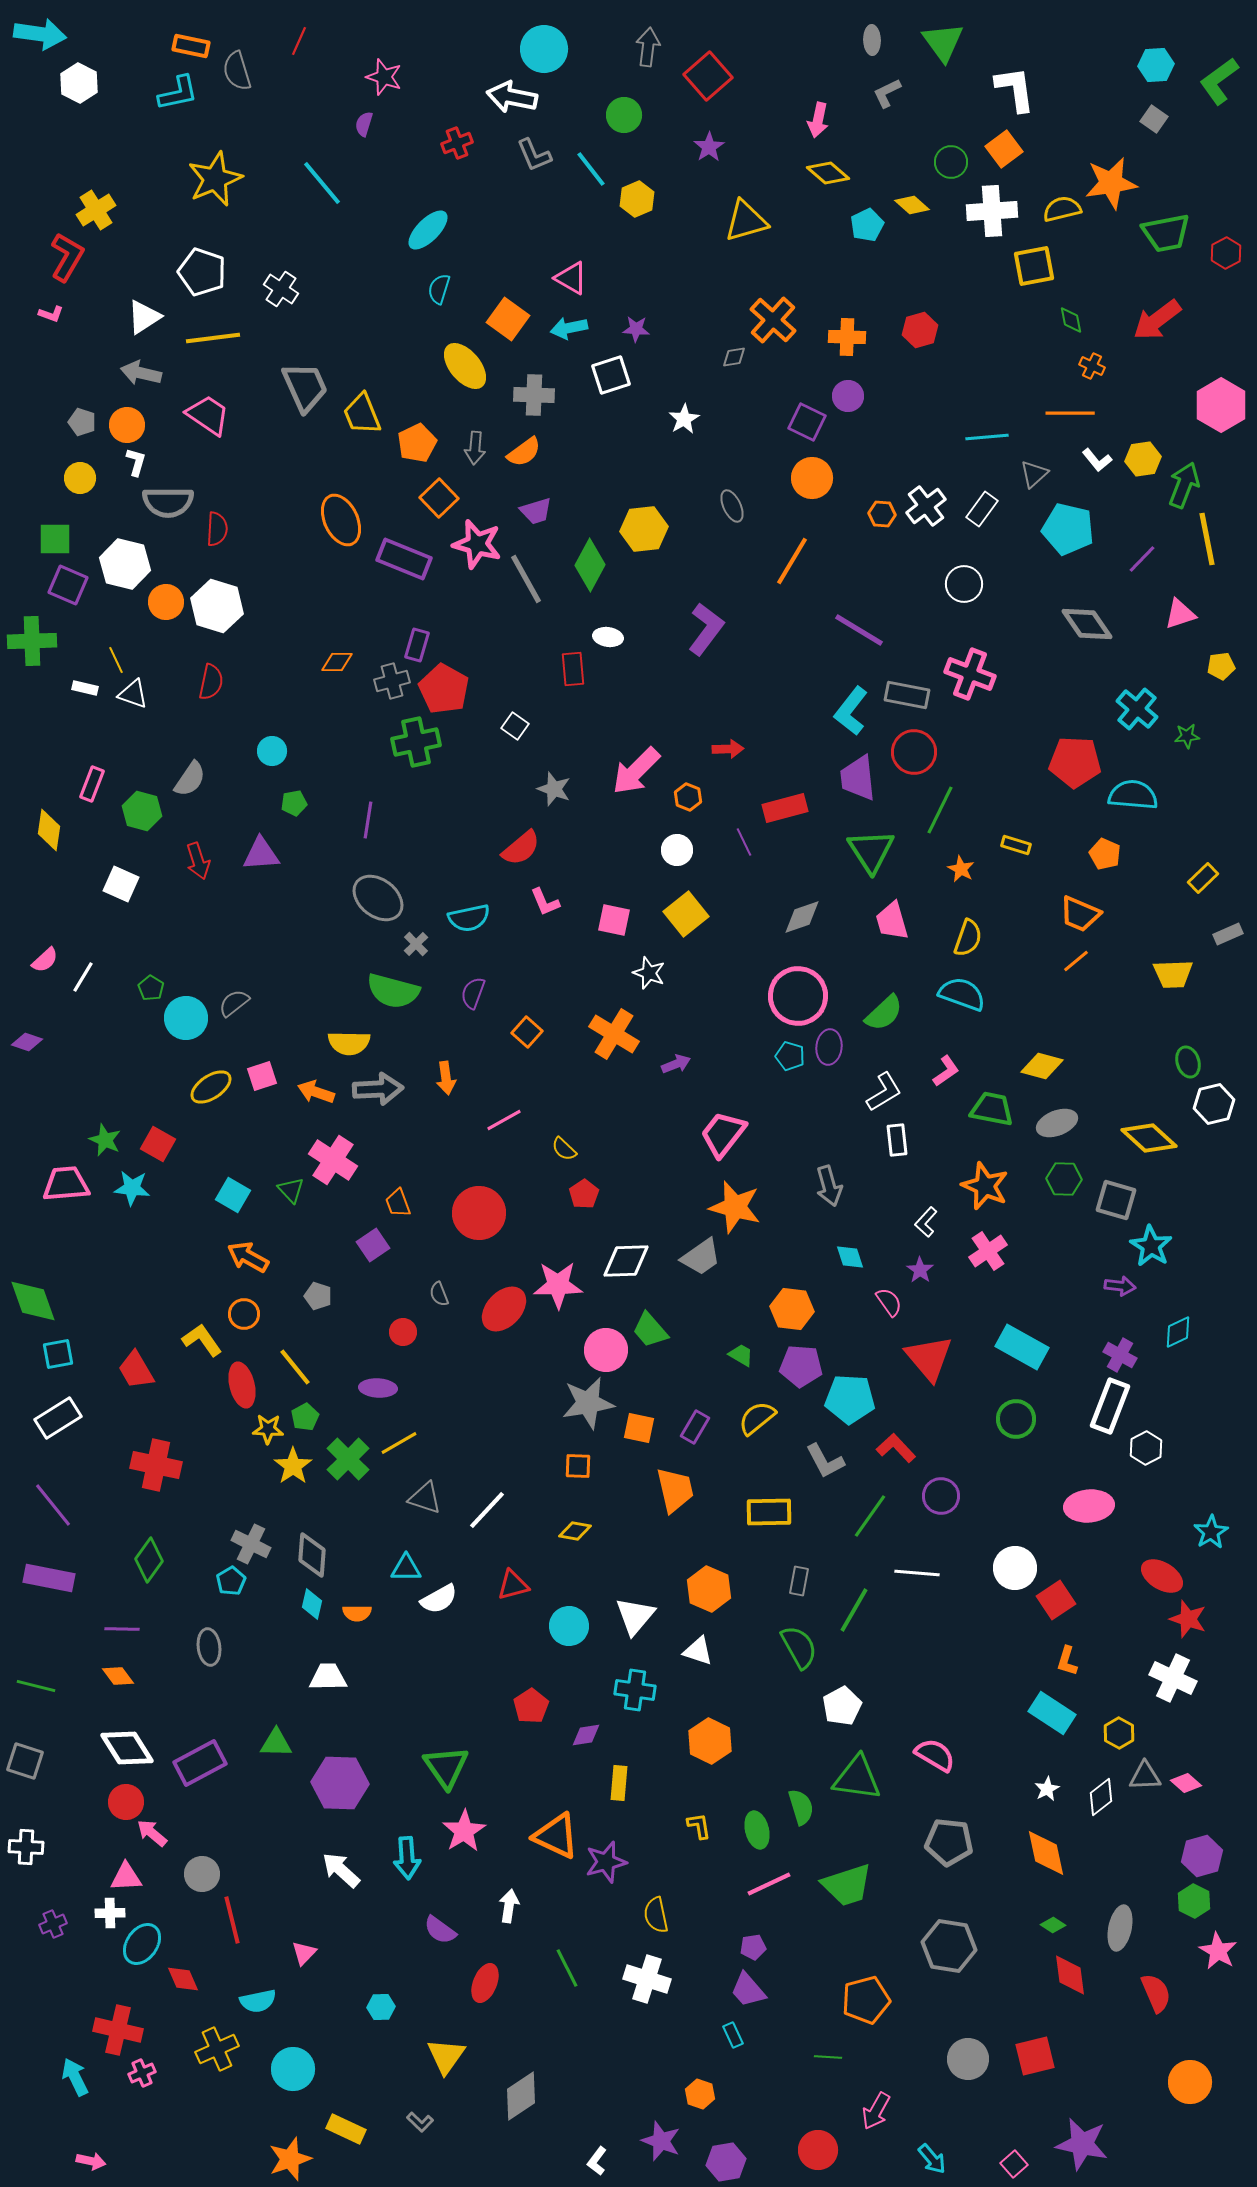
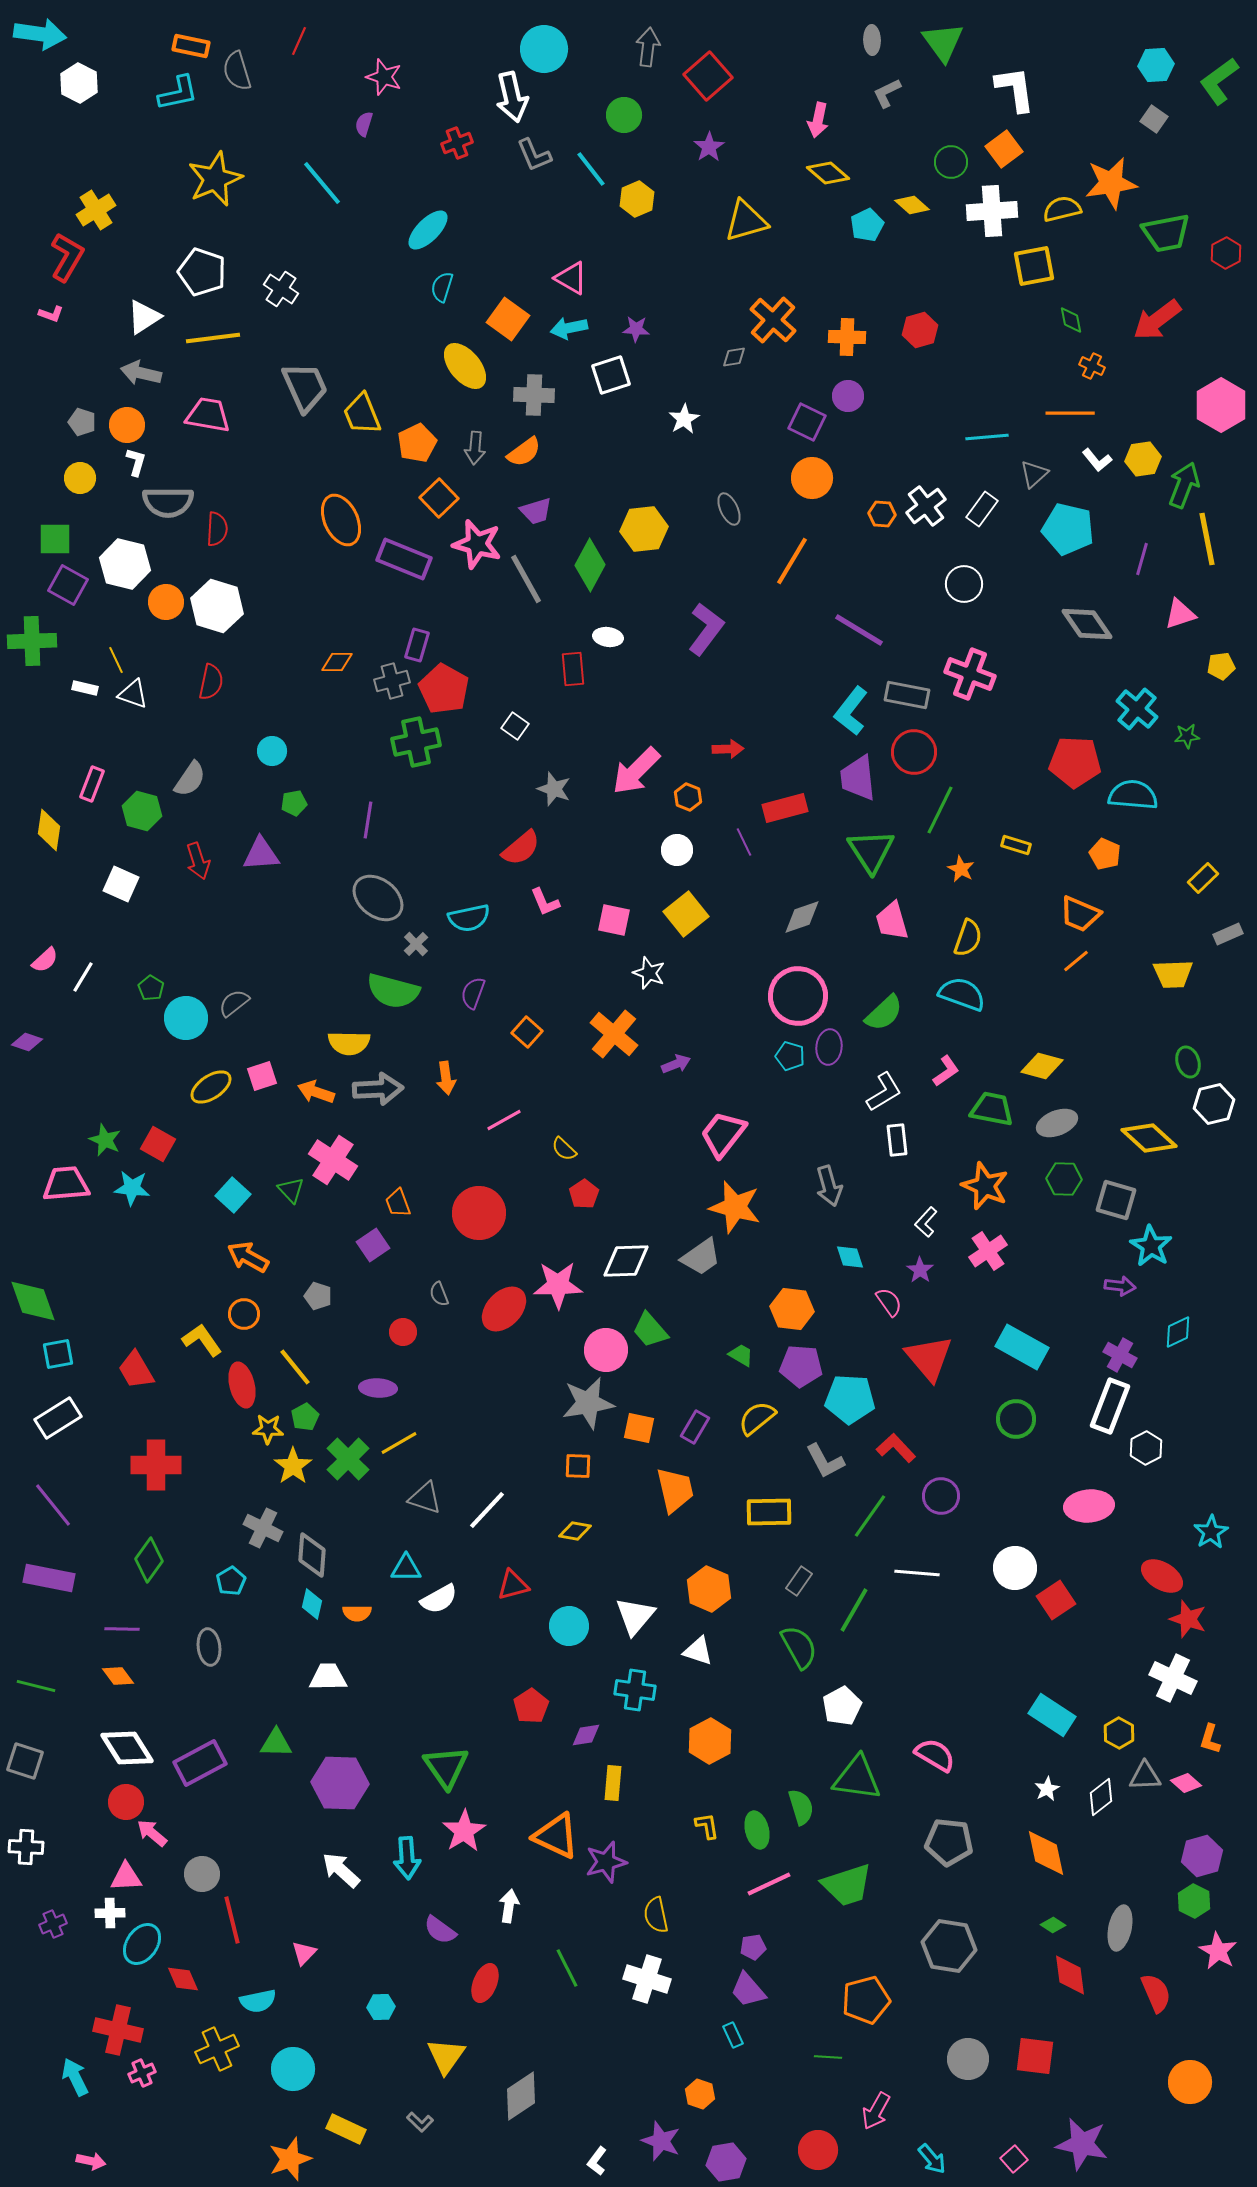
white arrow at (512, 97): rotated 114 degrees counterclockwise
cyan semicircle at (439, 289): moved 3 px right, 2 px up
pink trapezoid at (208, 415): rotated 24 degrees counterclockwise
gray ellipse at (732, 506): moved 3 px left, 3 px down
purple line at (1142, 559): rotated 28 degrees counterclockwise
purple square at (68, 585): rotated 6 degrees clockwise
orange cross at (614, 1034): rotated 9 degrees clockwise
cyan square at (233, 1195): rotated 12 degrees clockwise
red cross at (156, 1465): rotated 12 degrees counterclockwise
gray cross at (251, 1544): moved 12 px right, 16 px up
gray rectangle at (799, 1581): rotated 24 degrees clockwise
orange L-shape at (1067, 1661): moved 143 px right, 78 px down
cyan rectangle at (1052, 1713): moved 2 px down
orange hexagon at (710, 1741): rotated 6 degrees clockwise
yellow rectangle at (619, 1783): moved 6 px left
yellow L-shape at (699, 1826): moved 8 px right
red square at (1035, 2056): rotated 21 degrees clockwise
pink square at (1014, 2164): moved 5 px up
